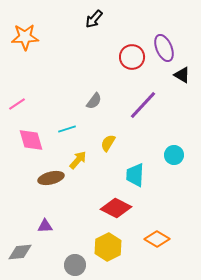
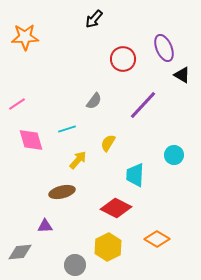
red circle: moved 9 px left, 2 px down
brown ellipse: moved 11 px right, 14 px down
